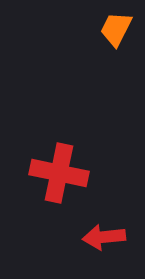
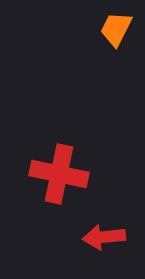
red cross: moved 1 px down
